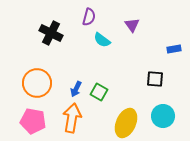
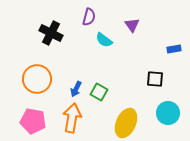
cyan semicircle: moved 2 px right
orange circle: moved 4 px up
cyan circle: moved 5 px right, 3 px up
